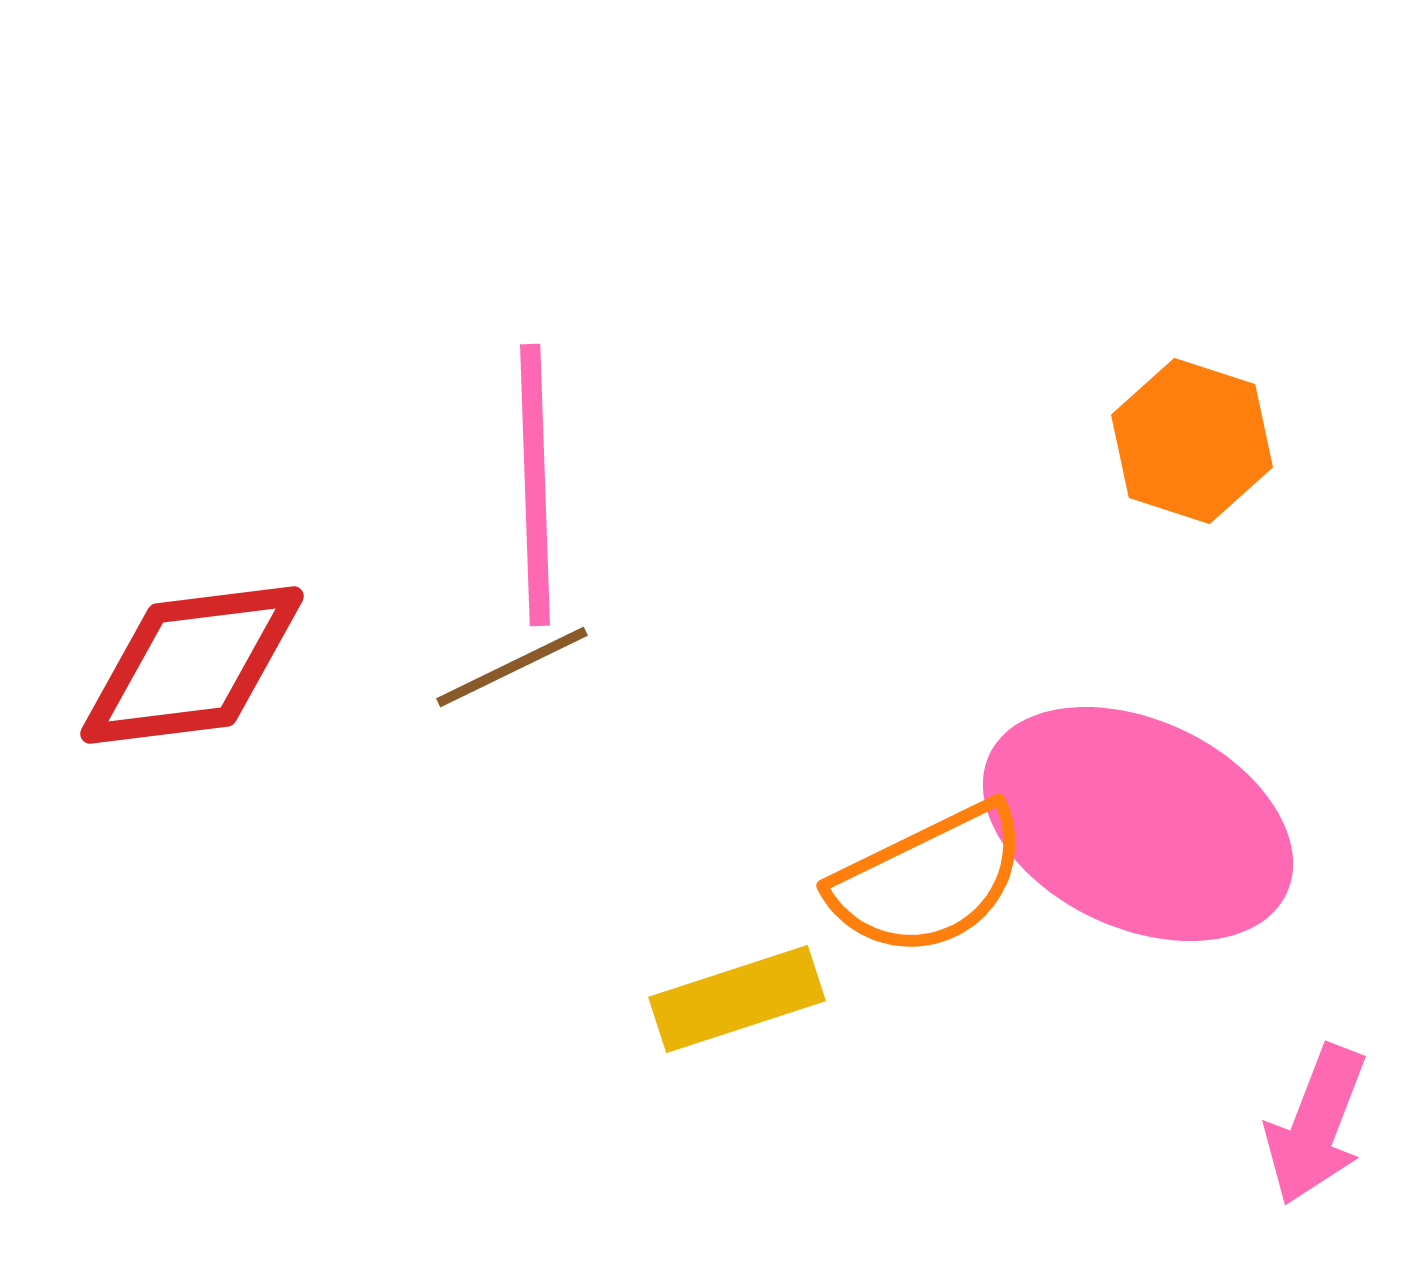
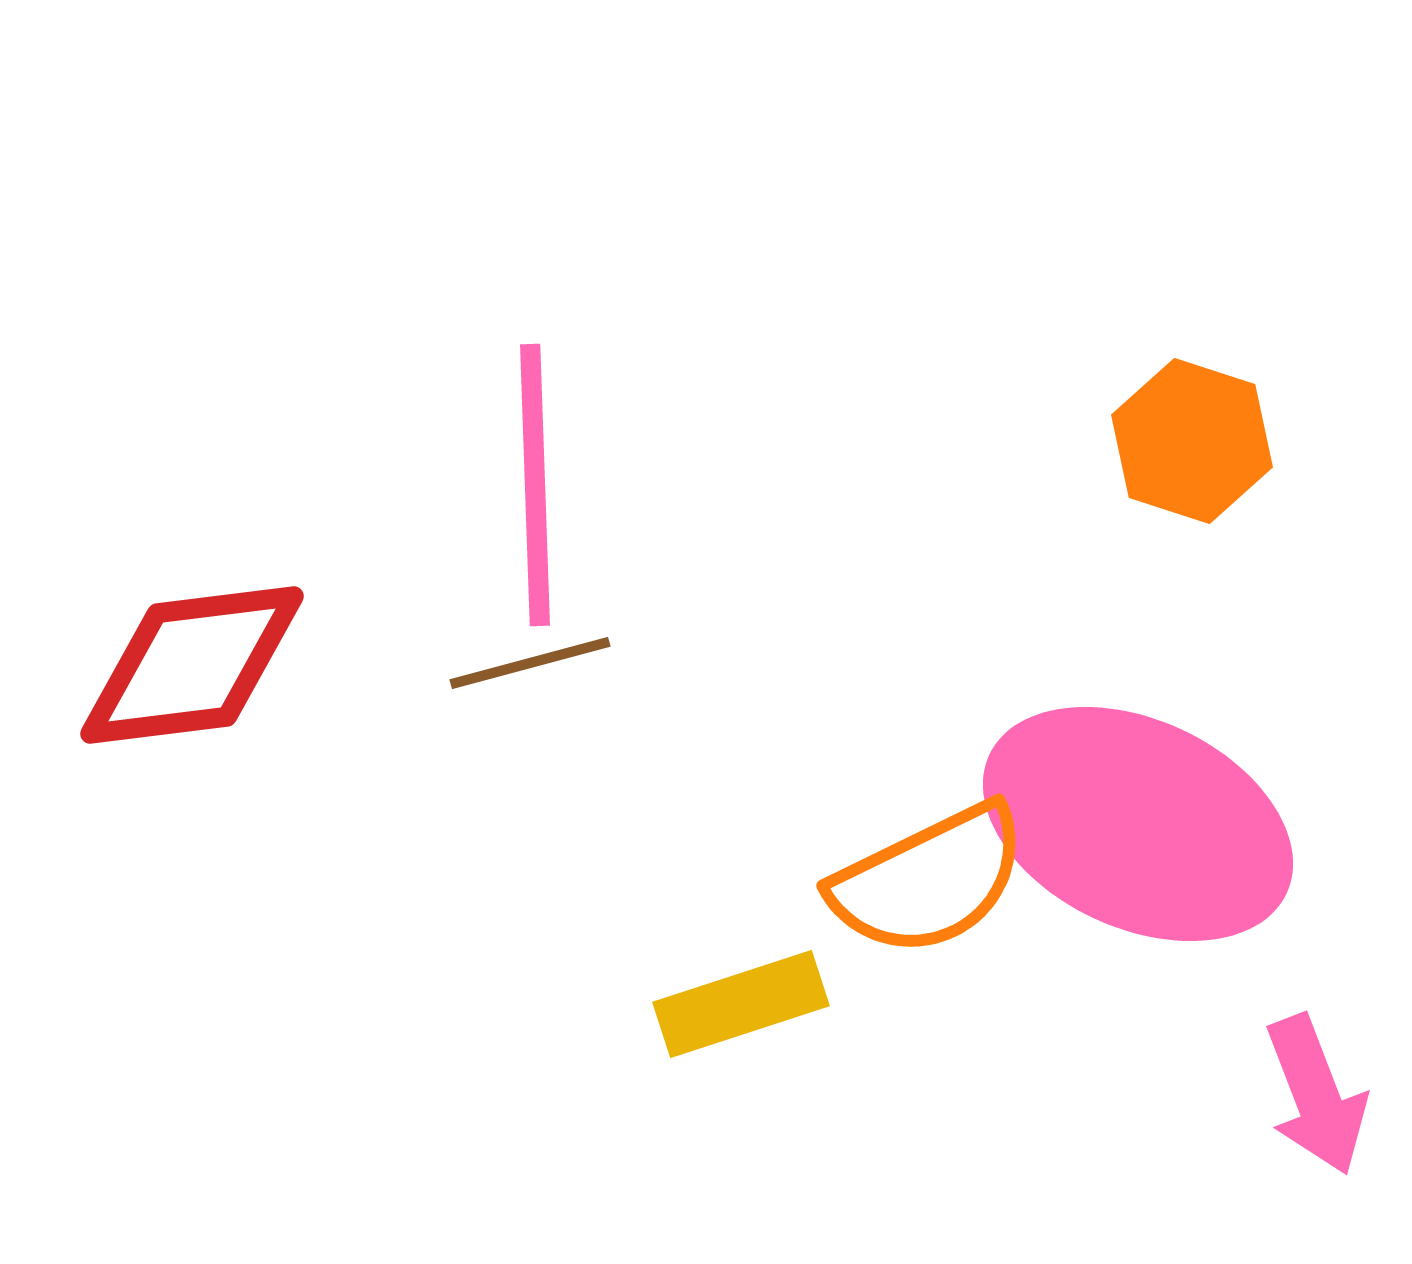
brown line: moved 18 px right, 4 px up; rotated 11 degrees clockwise
yellow rectangle: moved 4 px right, 5 px down
pink arrow: moved 30 px up; rotated 42 degrees counterclockwise
